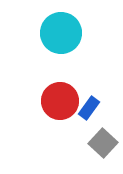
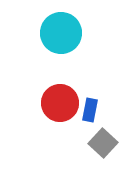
red circle: moved 2 px down
blue rectangle: moved 1 px right, 2 px down; rotated 25 degrees counterclockwise
